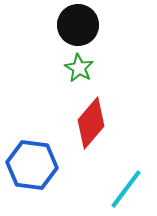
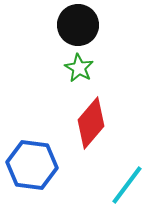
cyan line: moved 1 px right, 4 px up
